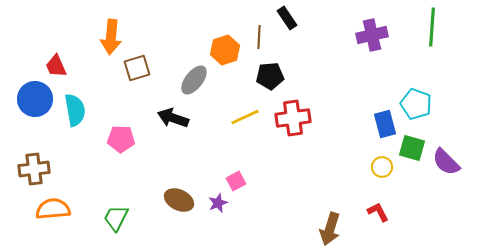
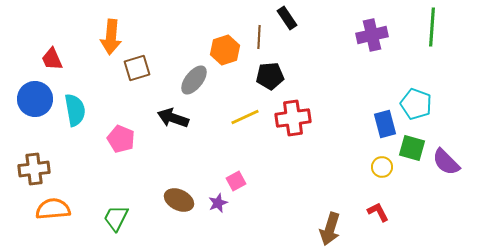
red trapezoid: moved 4 px left, 7 px up
pink pentagon: rotated 20 degrees clockwise
